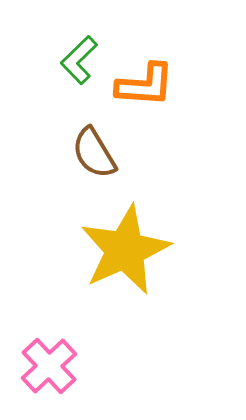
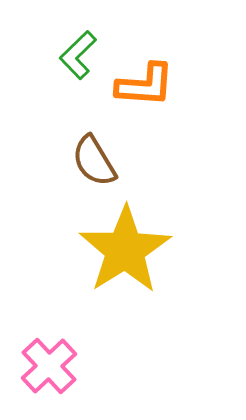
green L-shape: moved 1 px left, 5 px up
brown semicircle: moved 8 px down
yellow star: rotated 8 degrees counterclockwise
